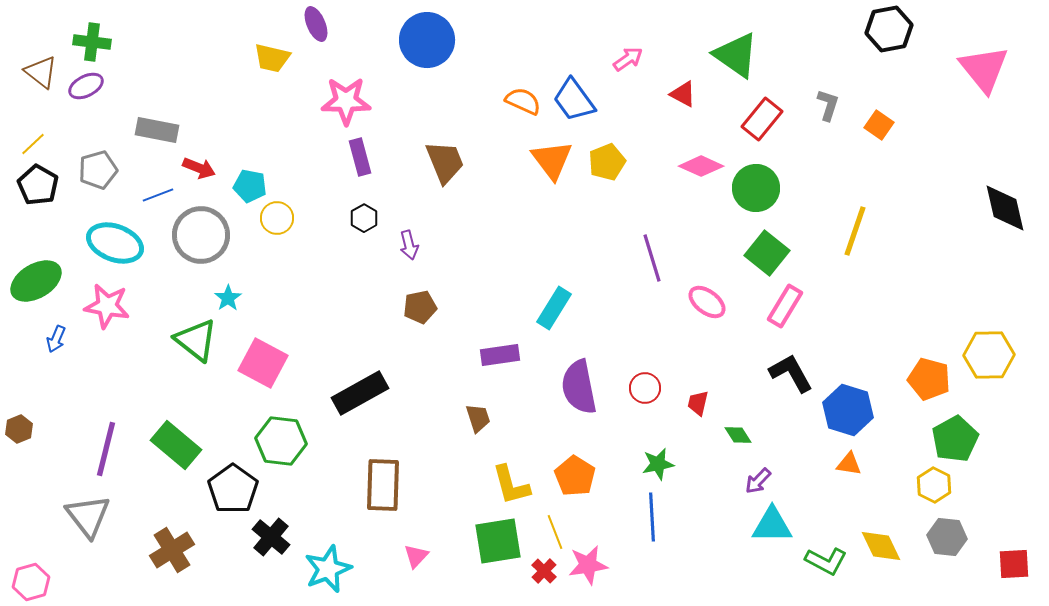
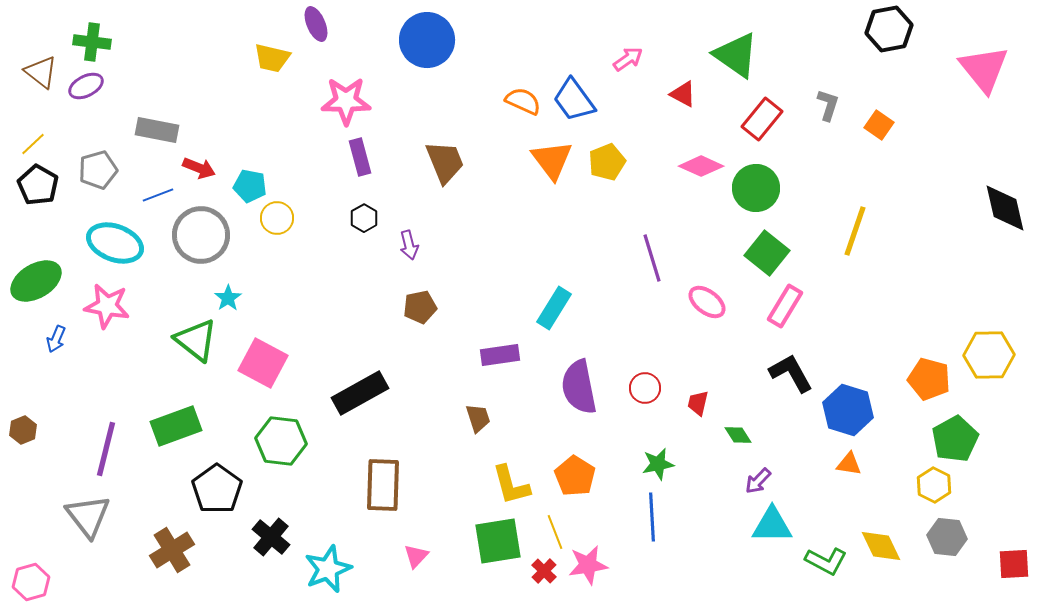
brown hexagon at (19, 429): moved 4 px right, 1 px down
green rectangle at (176, 445): moved 19 px up; rotated 60 degrees counterclockwise
black pentagon at (233, 489): moved 16 px left
